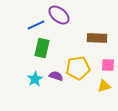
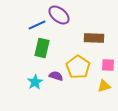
blue line: moved 1 px right
brown rectangle: moved 3 px left
yellow pentagon: moved 1 px up; rotated 30 degrees counterclockwise
cyan star: moved 3 px down
